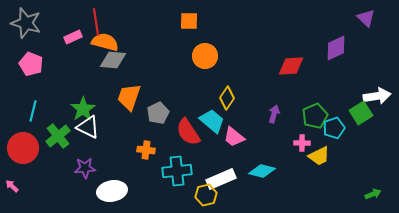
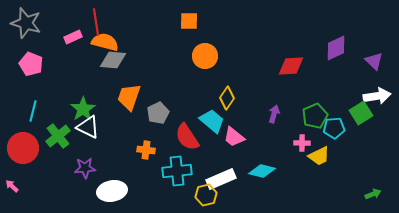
purple triangle: moved 8 px right, 43 px down
cyan pentagon: rotated 15 degrees clockwise
red semicircle: moved 1 px left, 5 px down
